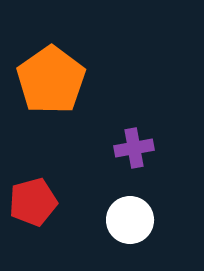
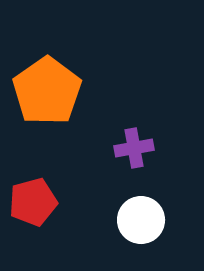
orange pentagon: moved 4 px left, 11 px down
white circle: moved 11 px right
